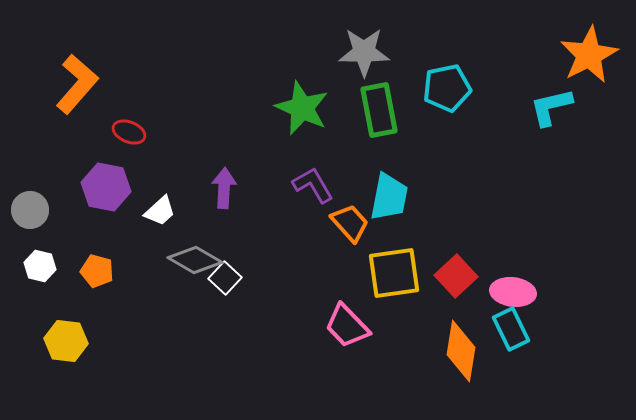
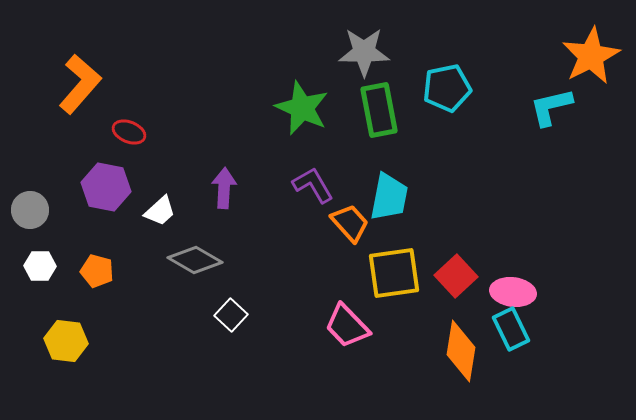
orange star: moved 2 px right, 1 px down
orange L-shape: moved 3 px right
white hexagon: rotated 12 degrees counterclockwise
white square: moved 6 px right, 37 px down
